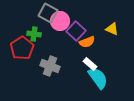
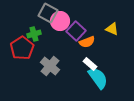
green cross: rotated 24 degrees counterclockwise
gray cross: rotated 18 degrees clockwise
